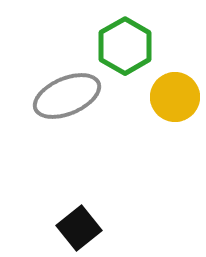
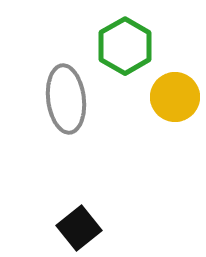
gray ellipse: moved 1 px left, 3 px down; rotated 74 degrees counterclockwise
